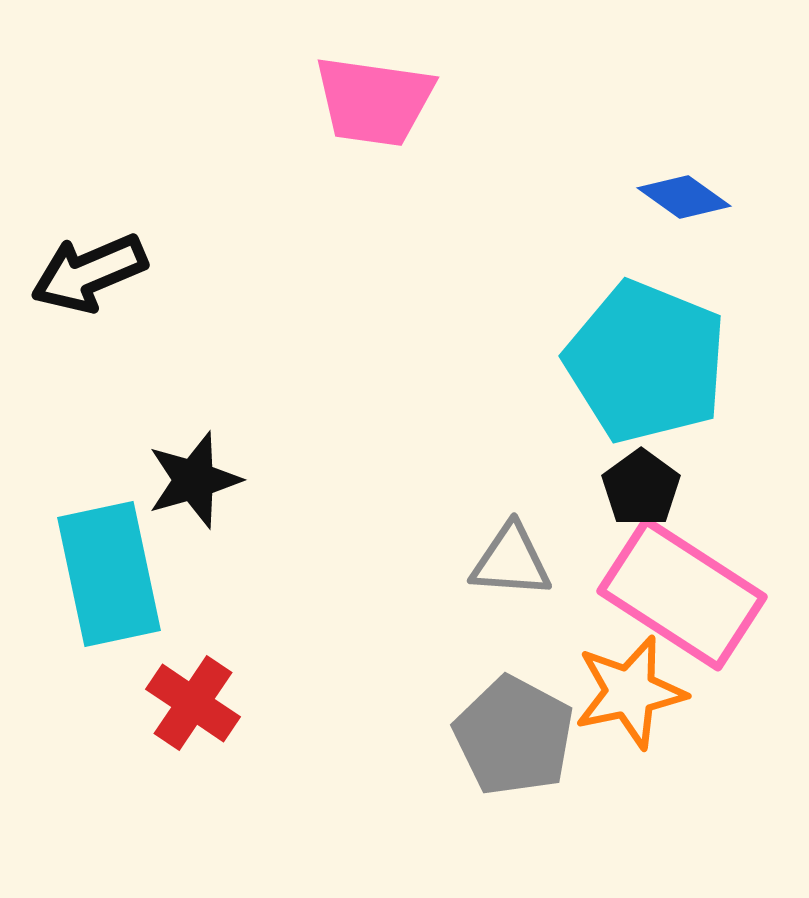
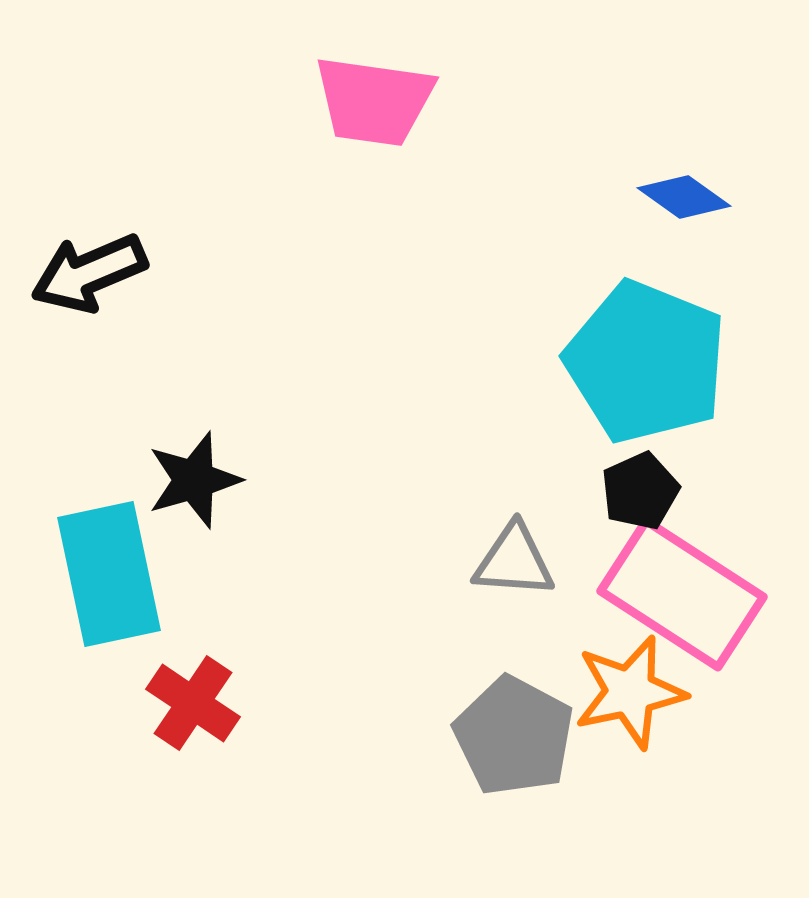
black pentagon: moved 1 px left, 3 px down; rotated 12 degrees clockwise
gray triangle: moved 3 px right
